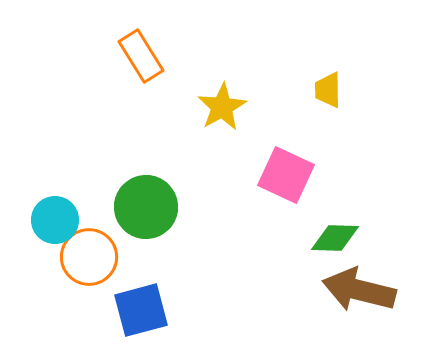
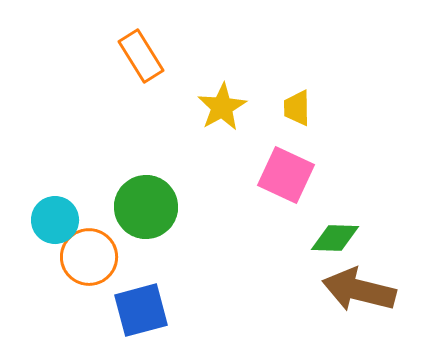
yellow trapezoid: moved 31 px left, 18 px down
